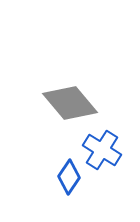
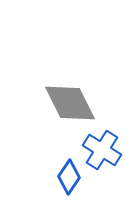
gray diamond: rotated 14 degrees clockwise
